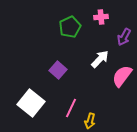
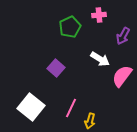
pink cross: moved 2 px left, 2 px up
purple arrow: moved 1 px left, 1 px up
white arrow: rotated 78 degrees clockwise
purple square: moved 2 px left, 2 px up
white square: moved 4 px down
